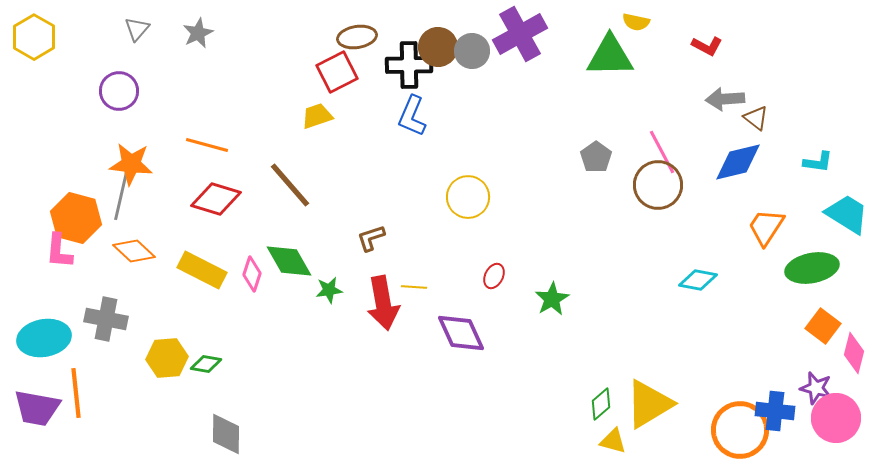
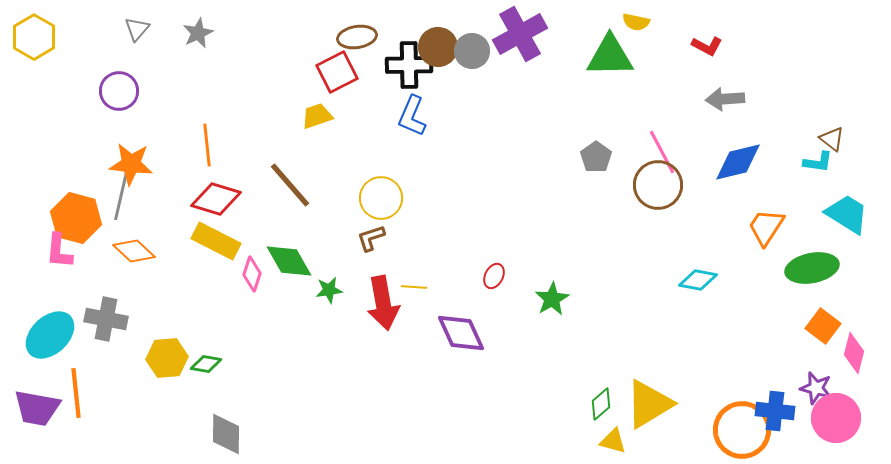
brown triangle at (756, 118): moved 76 px right, 21 px down
orange line at (207, 145): rotated 69 degrees clockwise
yellow circle at (468, 197): moved 87 px left, 1 px down
yellow rectangle at (202, 270): moved 14 px right, 29 px up
cyan ellipse at (44, 338): moved 6 px right, 3 px up; rotated 33 degrees counterclockwise
orange circle at (740, 430): moved 2 px right
